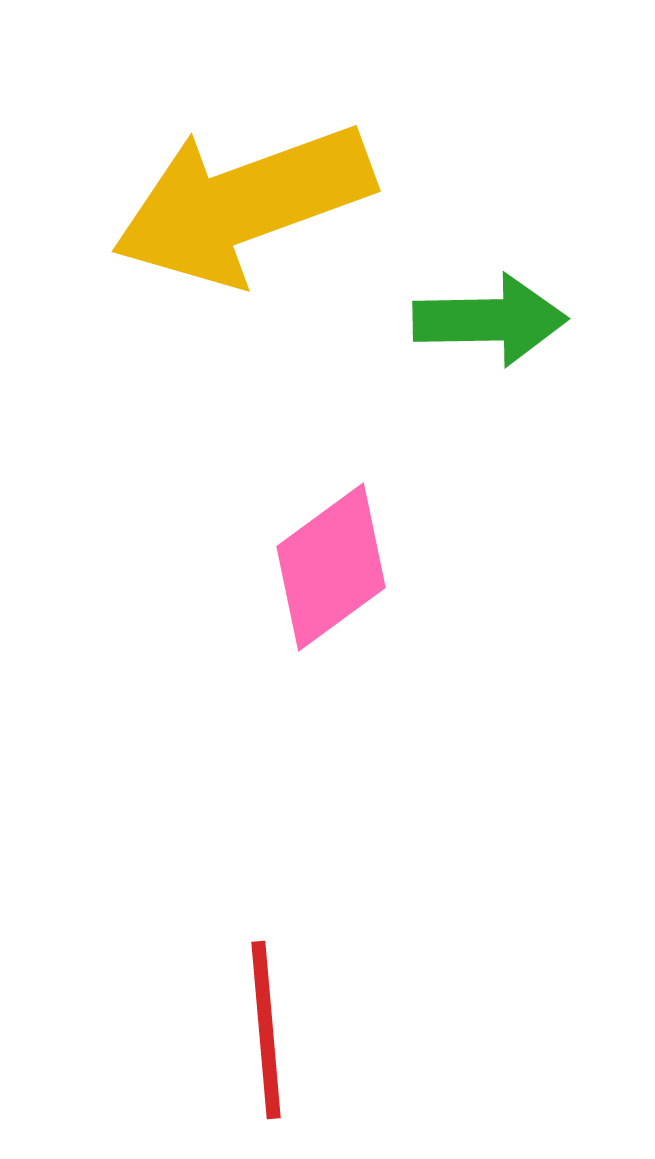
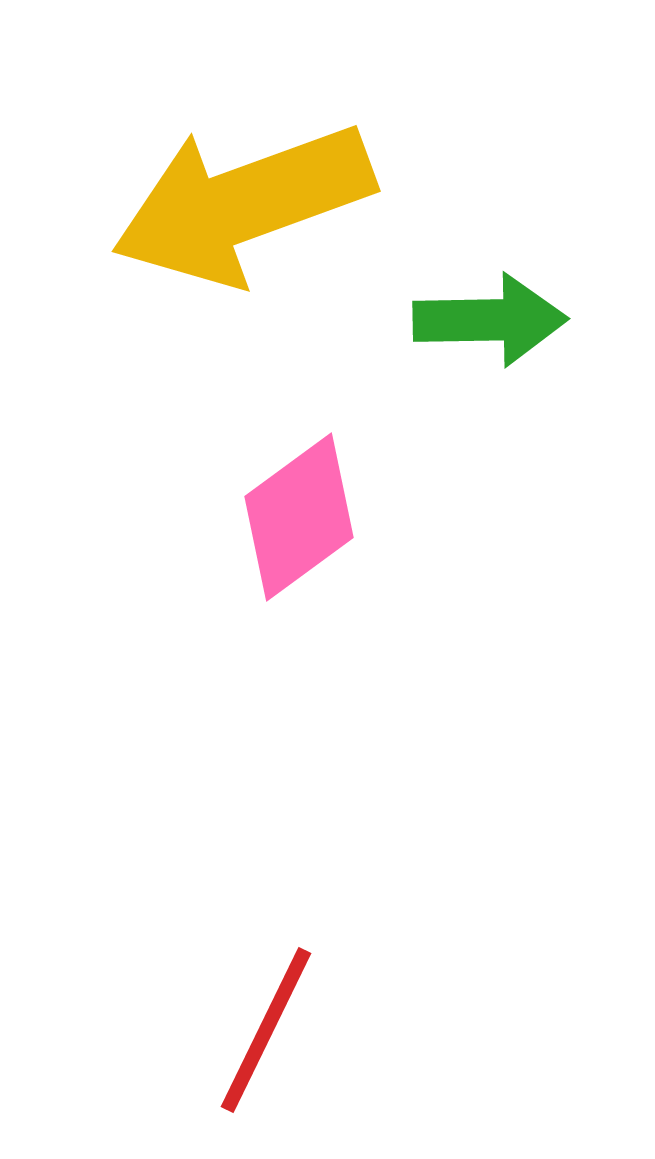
pink diamond: moved 32 px left, 50 px up
red line: rotated 31 degrees clockwise
